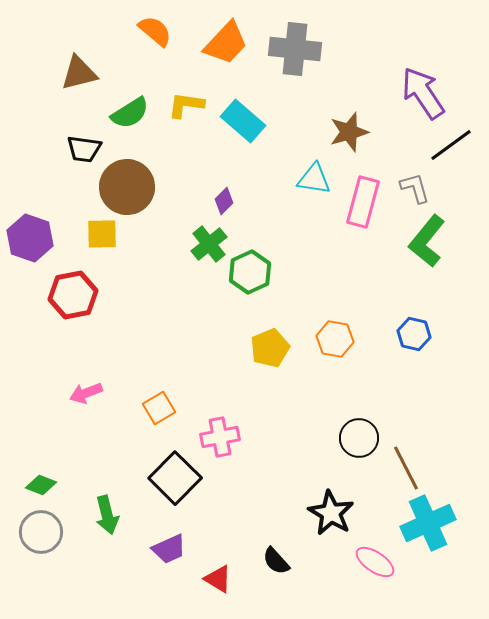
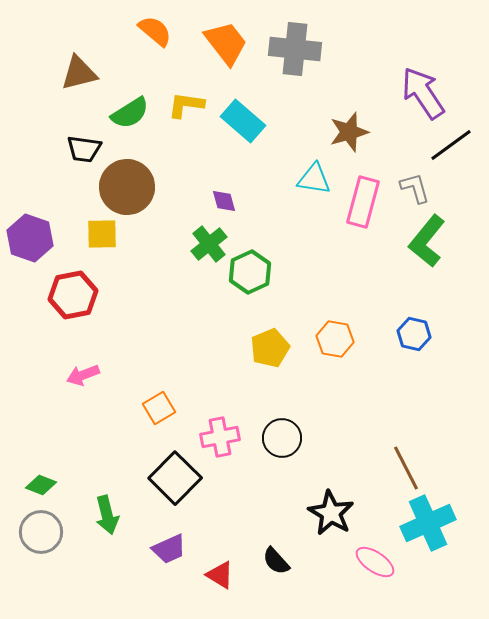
orange trapezoid: rotated 81 degrees counterclockwise
purple diamond: rotated 60 degrees counterclockwise
pink arrow: moved 3 px left, 18 px up
black circle: moved 77 px left
red triangle: moved 2 px right, 4 px up
